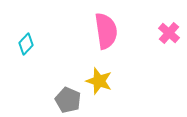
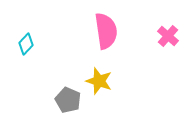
pink cross: moved 1 px left, 3 px down
